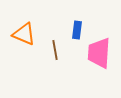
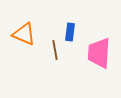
blue rectangle: moved 7 px left, 2 px down
